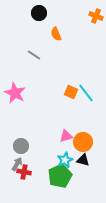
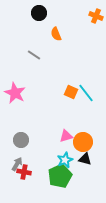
gray circle: moved 6 px up
black triangle: moved 2 px right, 1 px up
